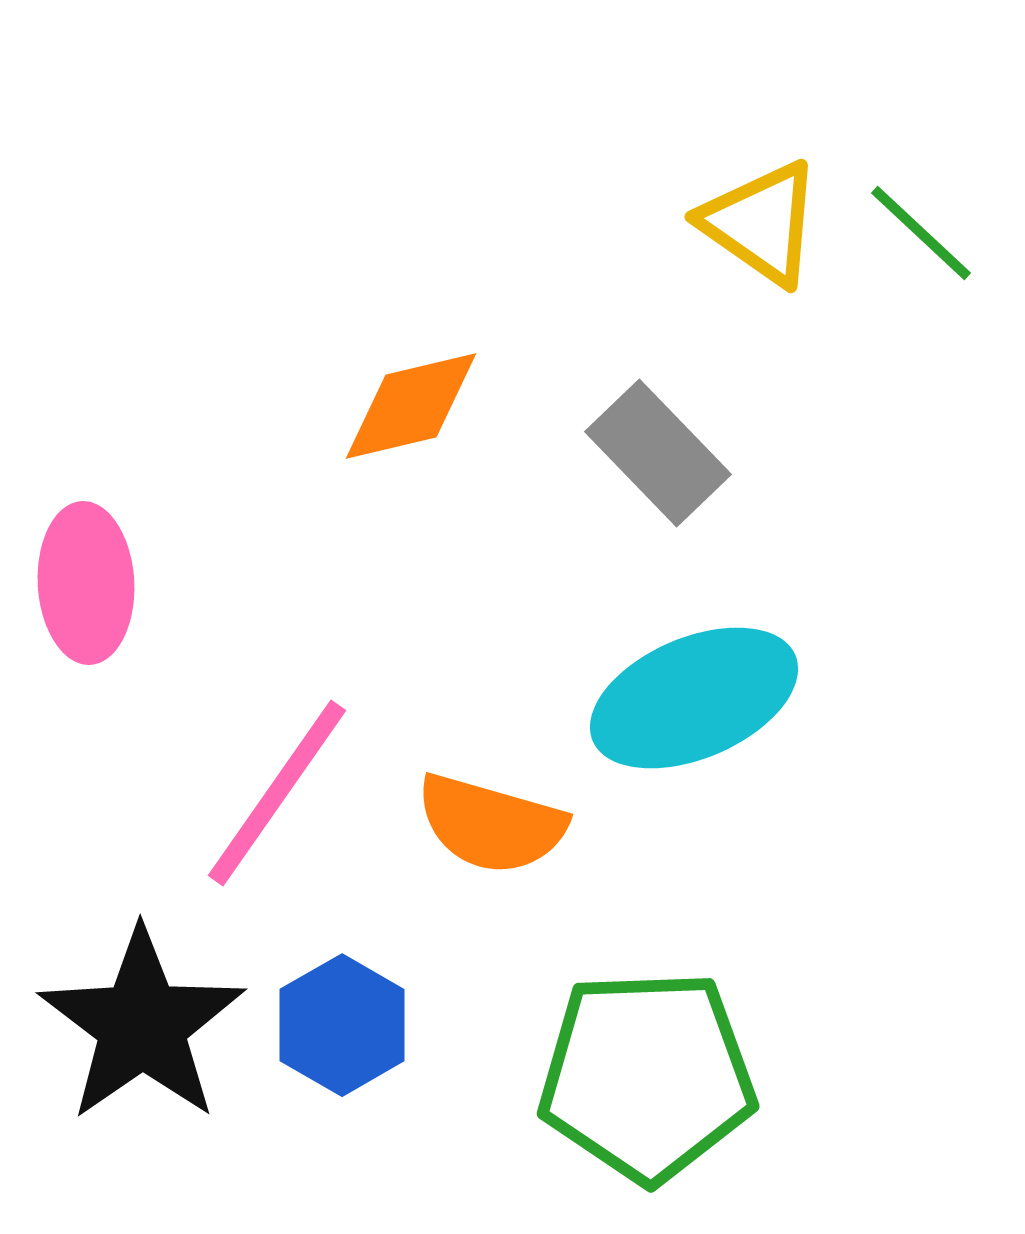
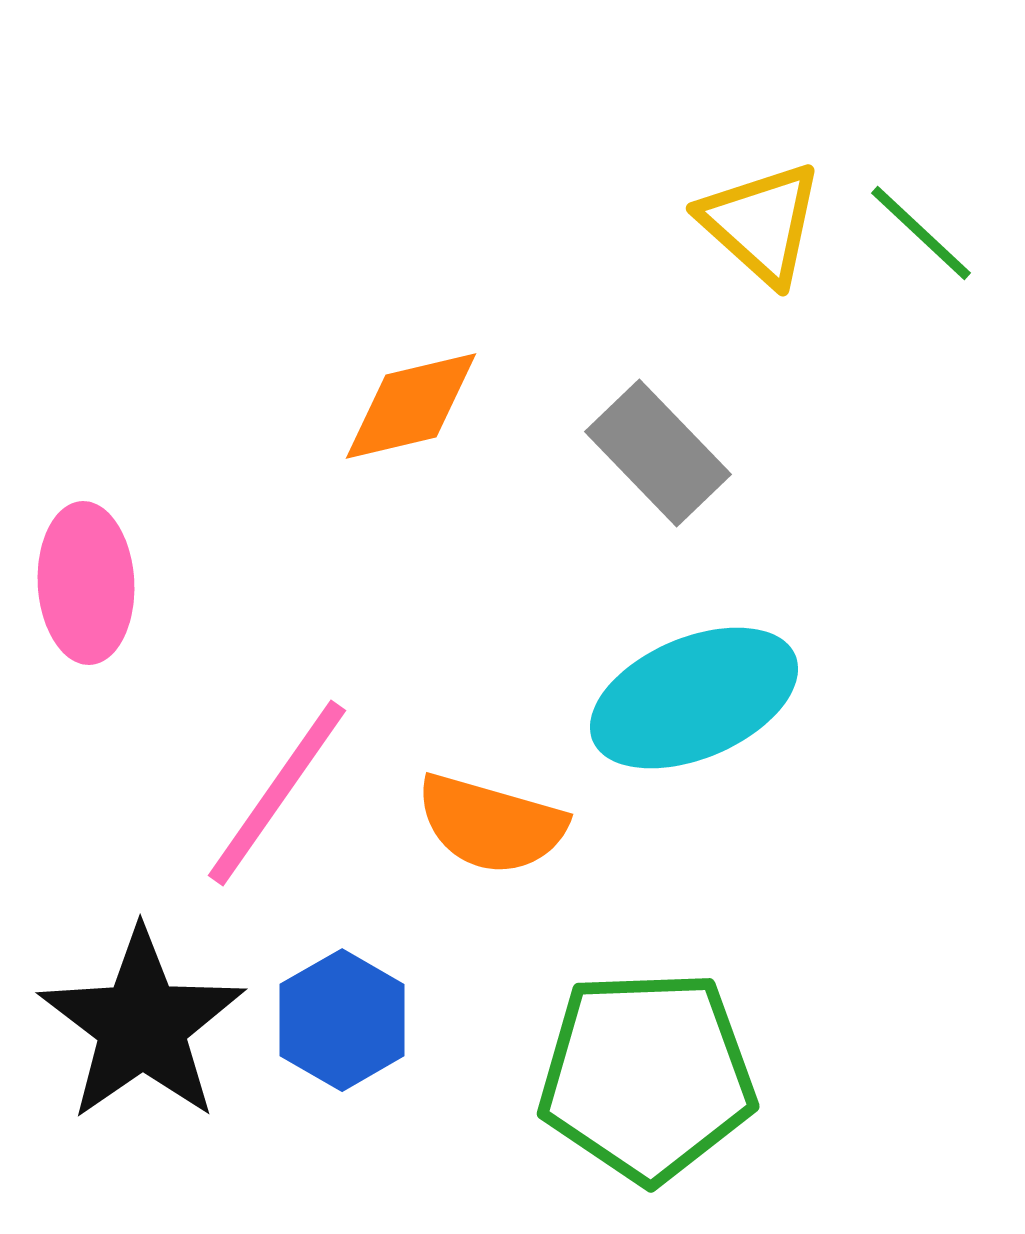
yellow triangle: rotated 7 degrees clockwise
blue hexagon: moved 5 px up
